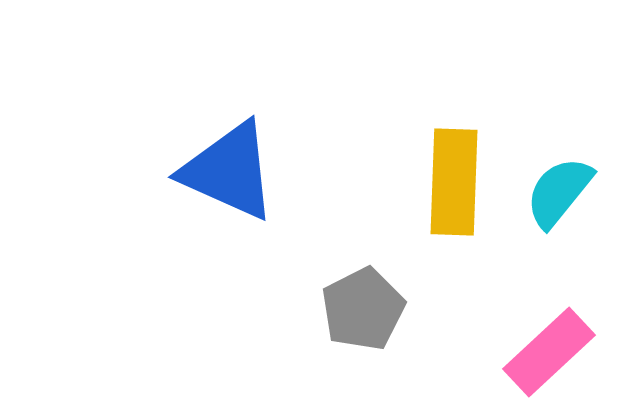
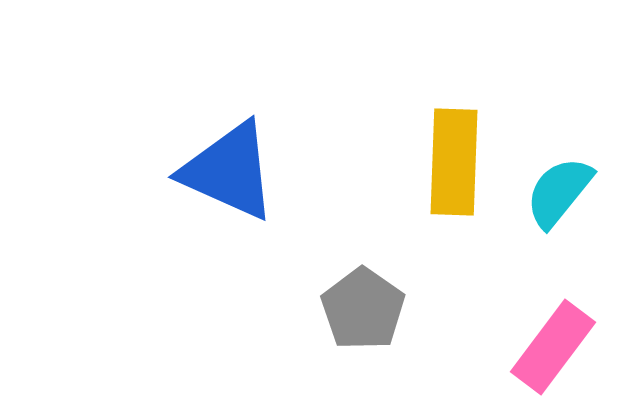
yellow rectangle: moved 20 px up
gray pentagon: rotated 10 degrees counterclockwise
pink rectangle: moved 4 px right, 5 px up; rotated 10 degrees counterclockwise
